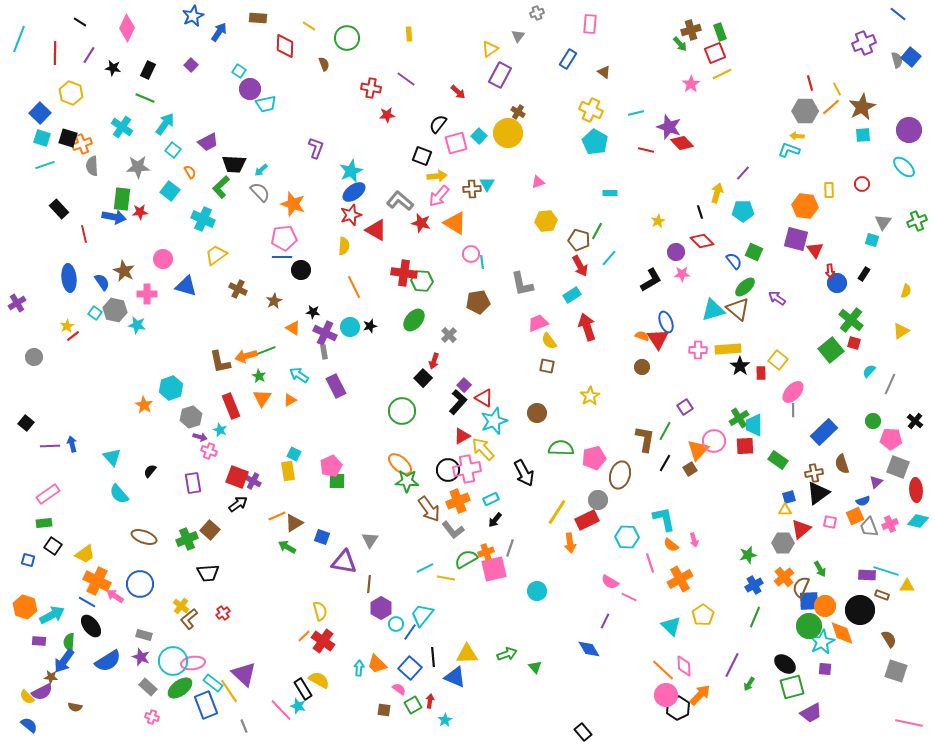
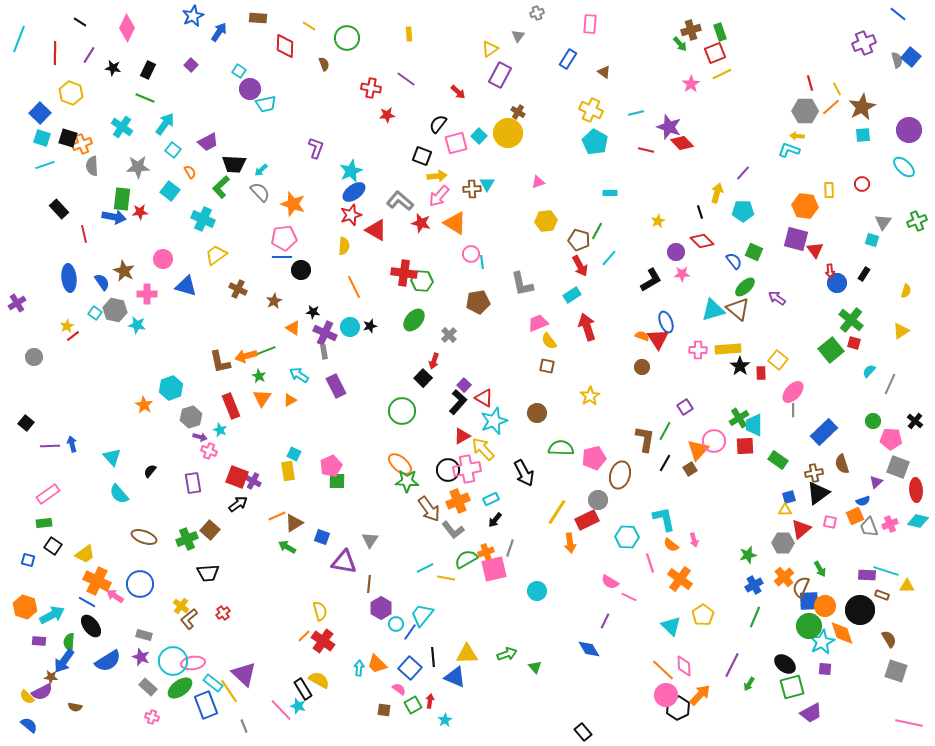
orange cross at (680, 579): rotated 25 degrees counterclockwise
